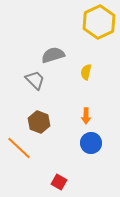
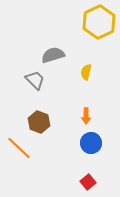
red square: moved 29 px right; rotated 21 degrees clockwise
